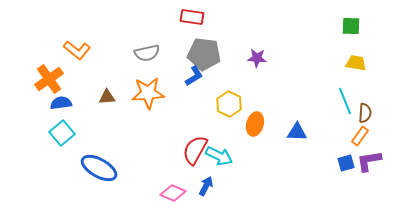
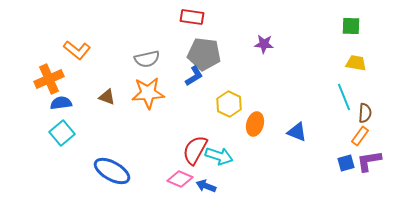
gray semicircle: moved 6 px down
purple star: moved 7 px right, 14 px up
orange cross: rotated 12 degrees clockwise
brown triangle: rotated 24 degrees clockwise
cyan line: moved 1 px left, 4 px up
blue triangle: rotated 20 degrees clockwise
cyan arrow: rotated 8 degrees counterclockwise
blue ellipse: moved 13 px right, 3 px down
blue arrow: rotated 96 degrees counterclockwise
pink diamond: moved 7 px right, 14 px up
